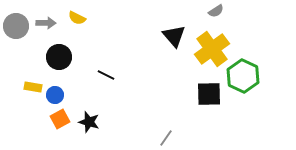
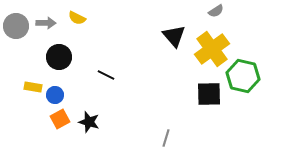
green hexagon: rotated 12 degrees counterclockwise
gray line: rotated 18 degrees counterclockwise
